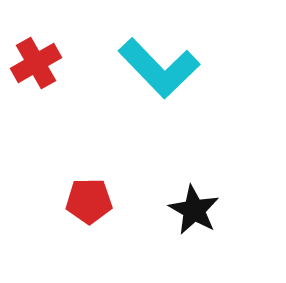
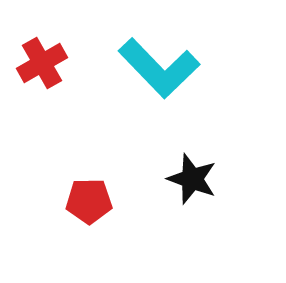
red cross: moved 6 px right
black star: moved 2 px left, 31 px up; rotated 9 degrees counterclockwise
